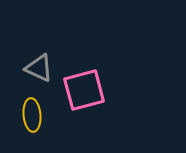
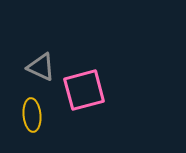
gray triangle: moved 2 px right, 1 px up
